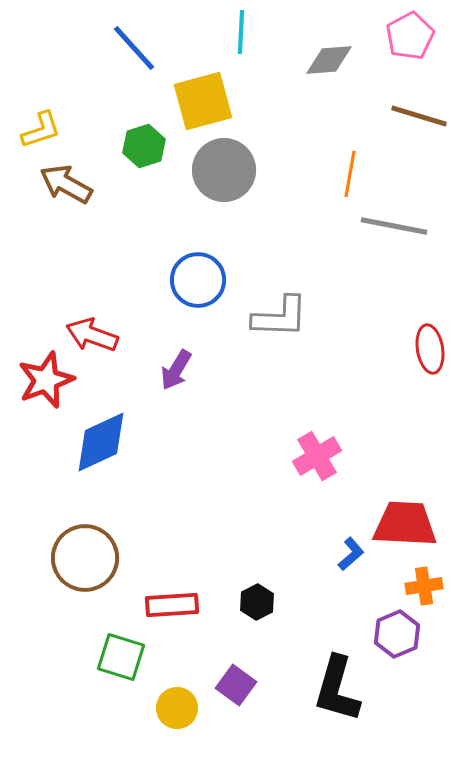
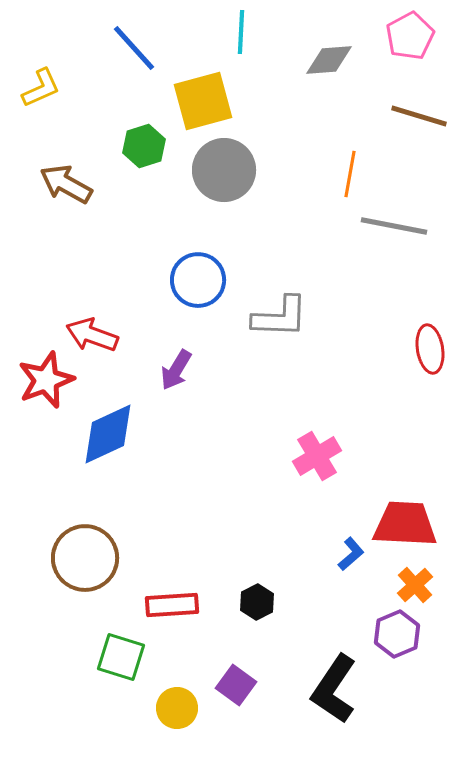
yellow L-shape: moved 42 px up; rotated 6 degrees counterclockwise
blue diamond: moved 7 px right, 8 px up
orange cross: moved 9 px left, 1 px up; rotated 33 degrees counterclockwise
black L-shape: moved 3 px left; rotated 18 degrees clockwise
